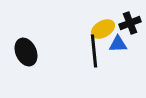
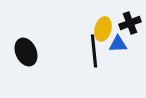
yellow ellipse: rotated 45 degrees counterclockwise
